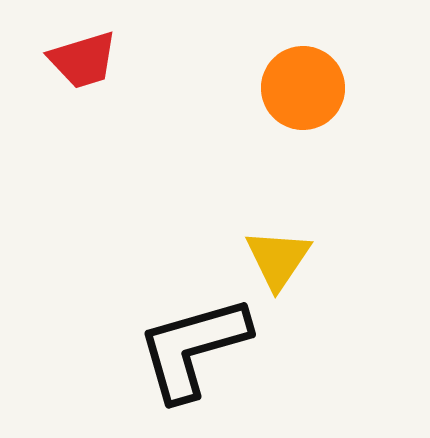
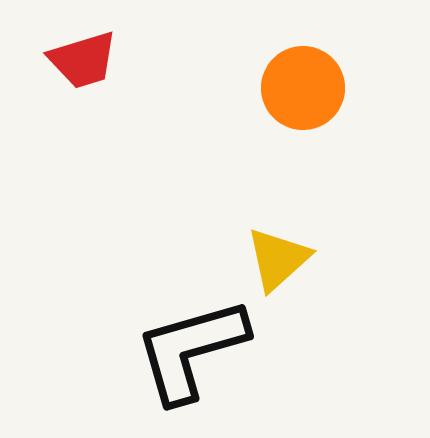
yellow triangle: rotated 14 degrees clockwise
black L-shape: moved 2 px left, 2 px down
